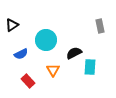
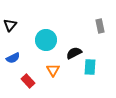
black triangle: moved 2 px left; rotated 16 degrees counterclockwise
blue semicircle: moved 8 px left, 4 px down
